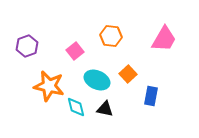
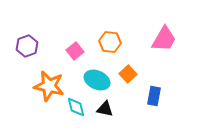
orange hexagon: moved 1 px left, 6 px down
blue rectangle: moved 3 px right
